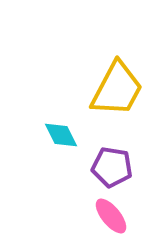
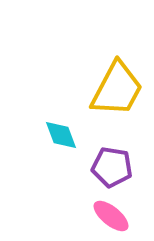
cyan diamond: rotated 6 degrees clockwise
pink ellipse: rotated 12 degrees counterclockwise
